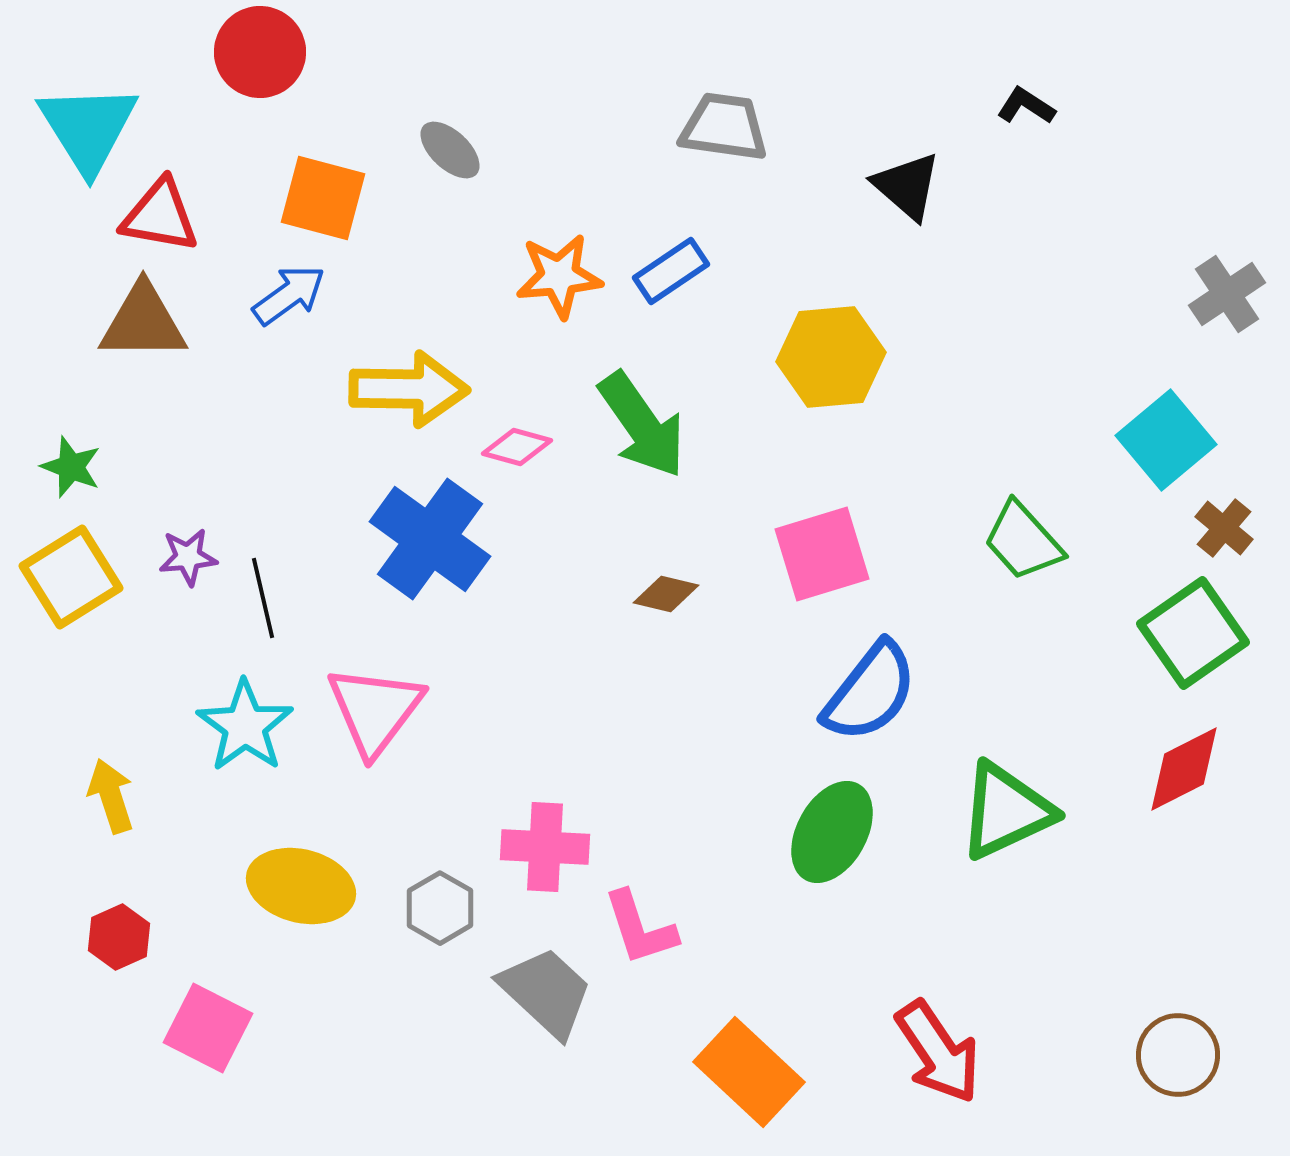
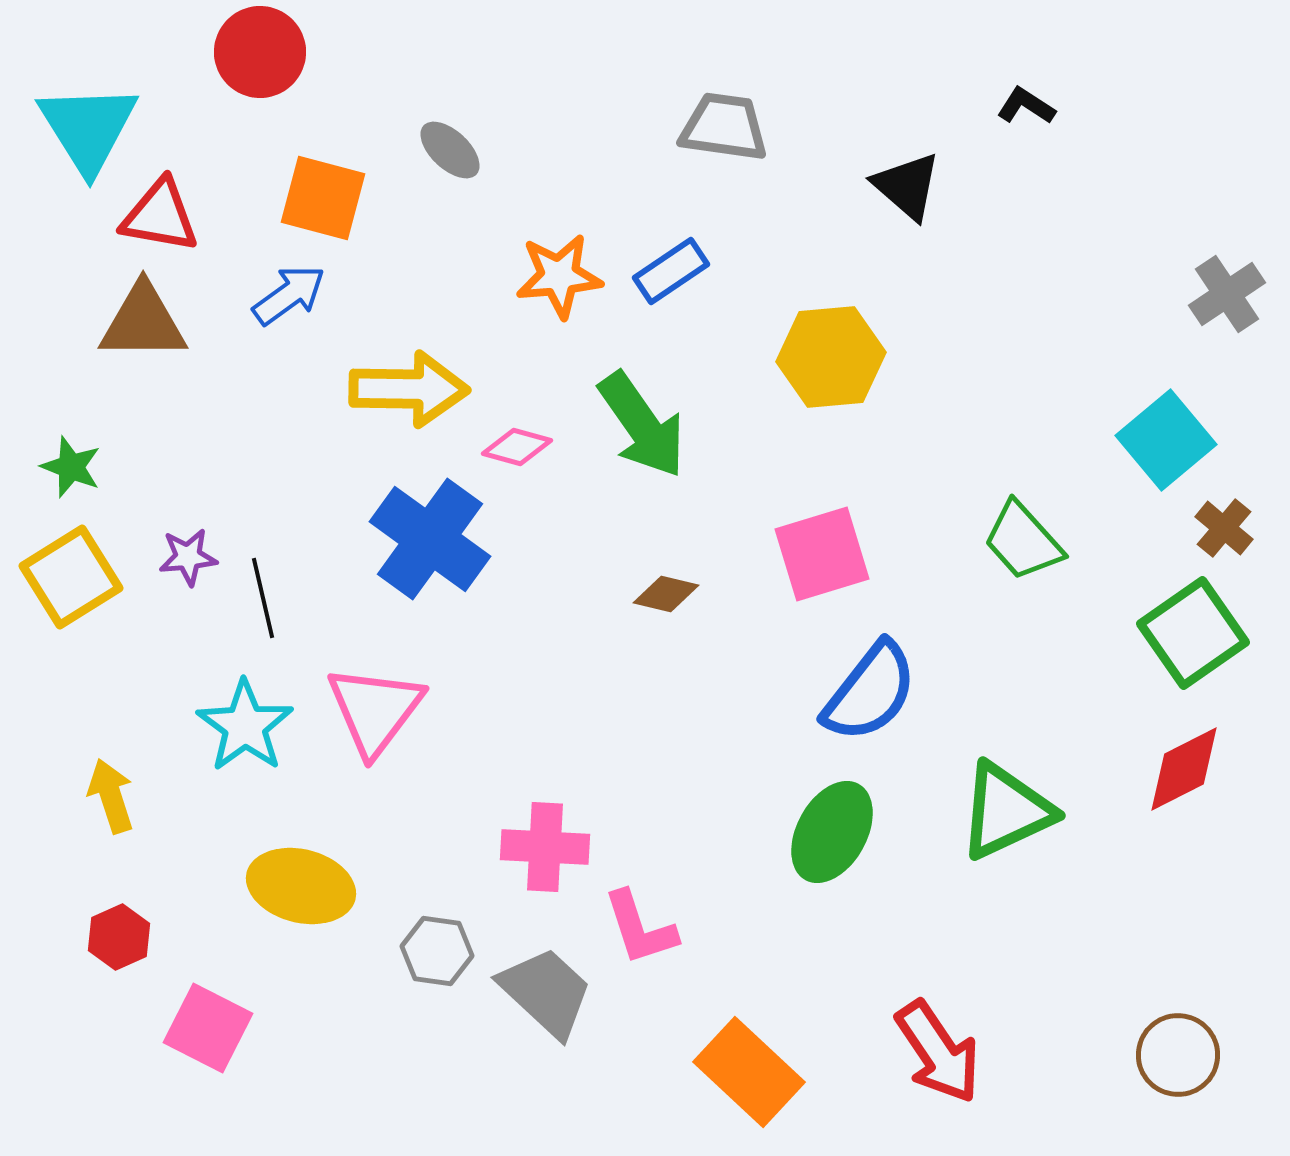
gray hexagon at (440, 908): moved 3 px left, 43 px down; rotated 22 degrees counterclockwise
